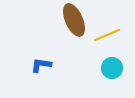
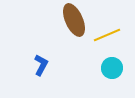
blue L-shape: rotated 110 degrees clockwise
